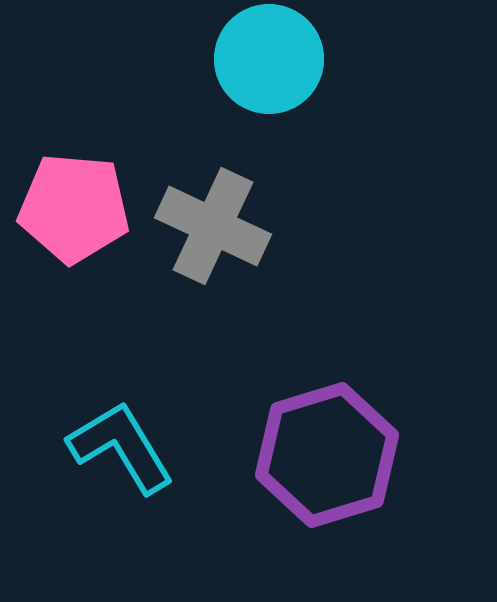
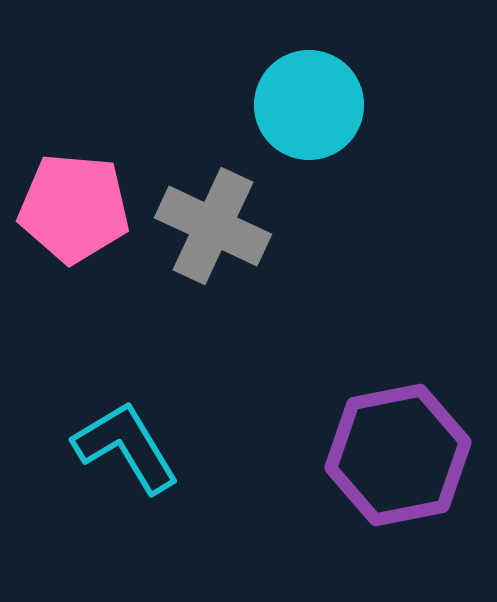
cyan circle: moved 40 px right, 46 px down
cyan L-shape: moved 5 px right
purple hexagon: moved 71 px right; rotated 6 degrees clockwise
